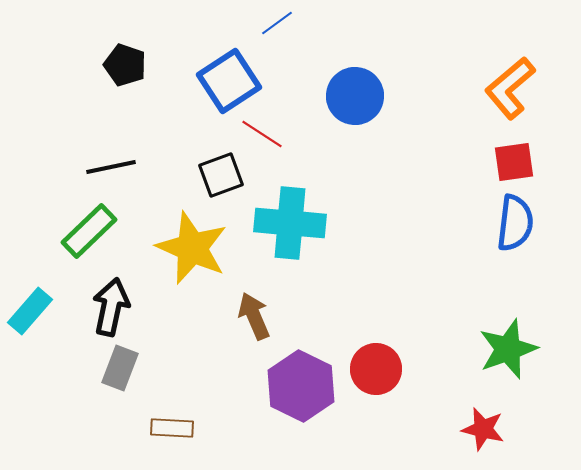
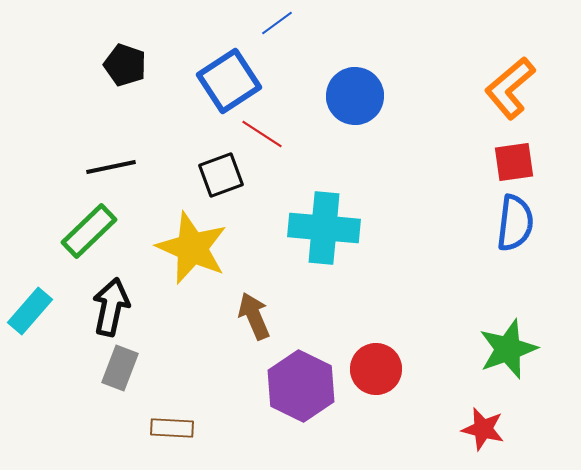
cyan cross: moved 34 px right, 5 px down
